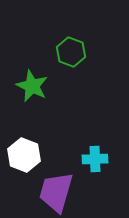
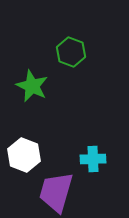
cyan cross: moved 2 px left
